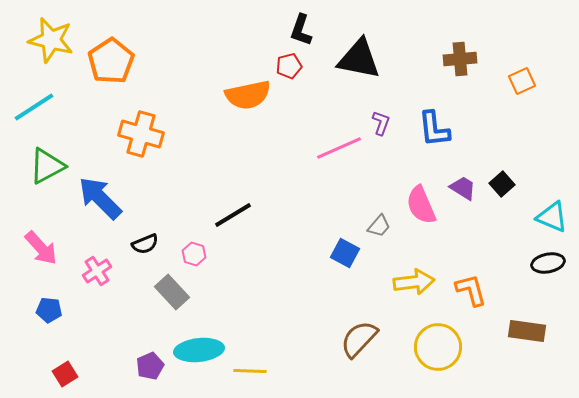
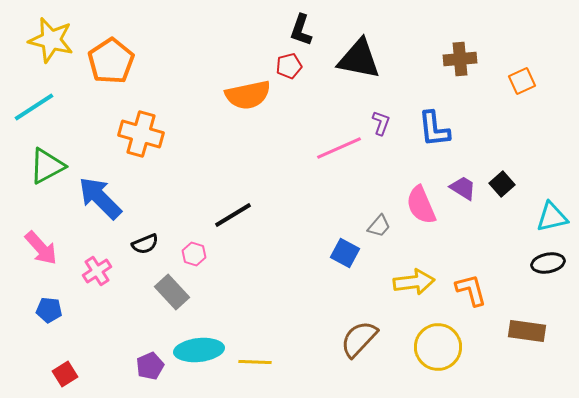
cyan triangle: rotated 36 degrees counterclockwise
yellow line: moved 5 px right, 9 px up
